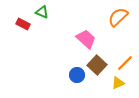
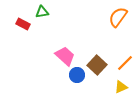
green triangle: rotated 32 degrees counterclockwise
orange semicircle: rotated 10 degrees counterclockwise
pink trapezoid: moved 21 px left, 17 px down
yellow triangle: moved 3 px right, 4 px down
